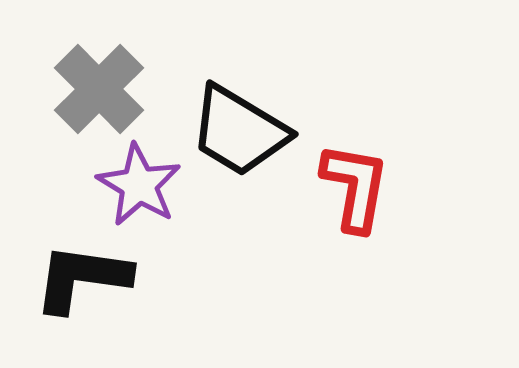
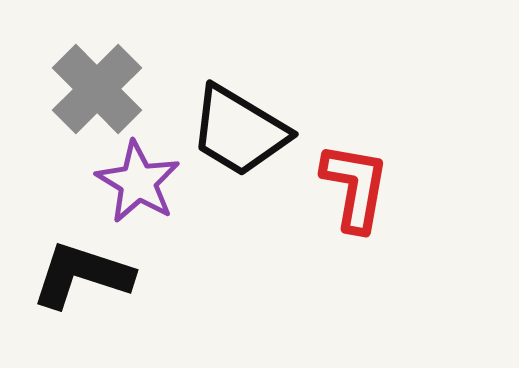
gray cross: moved 2 px left
purple star: moved 1 px left, 3 px up
black L-shape: moved 3 px up; rotated 10 degrees clockwise
